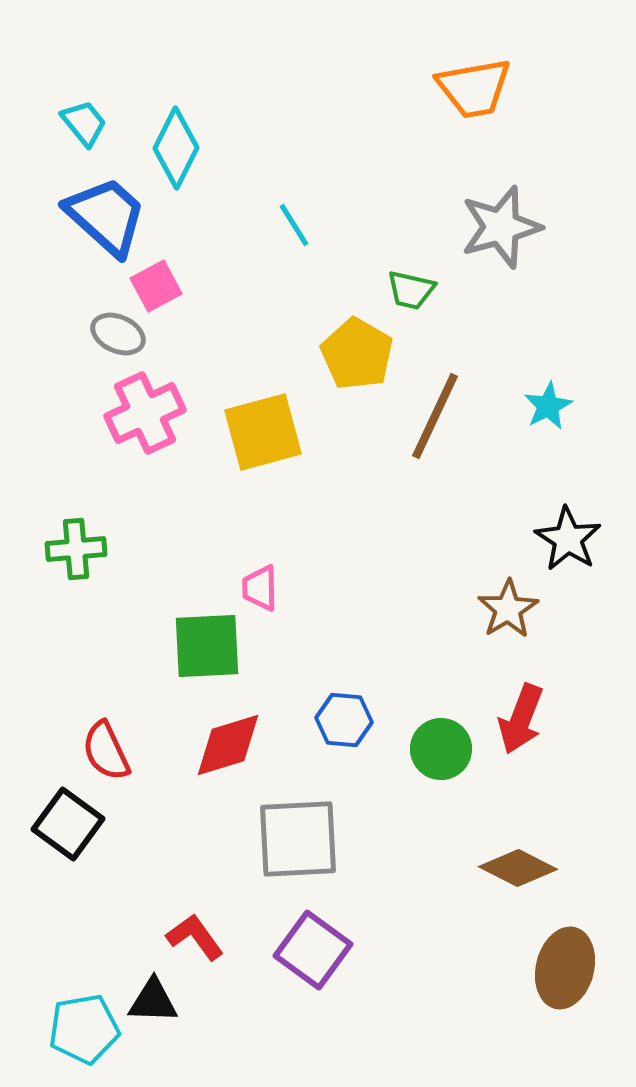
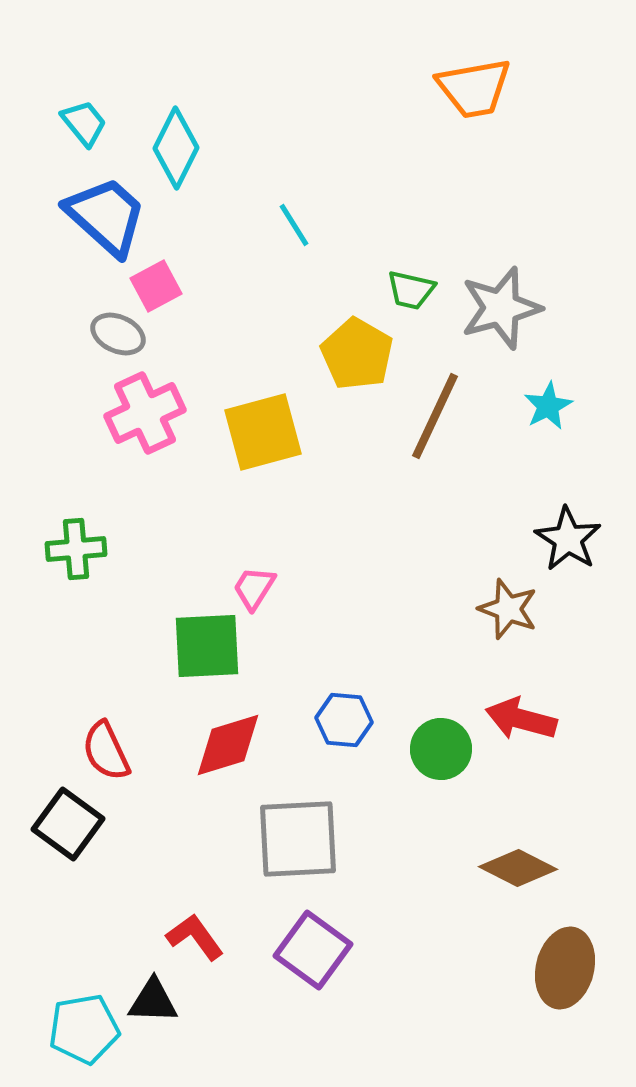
gray star: moved 81 px down
pink trapezoid: moved 6 px left; rotated 33 degrees clockwise
brown star: rotated 20 degrees counterclockwise
red arrow: rotated 84 degrees clockwise
